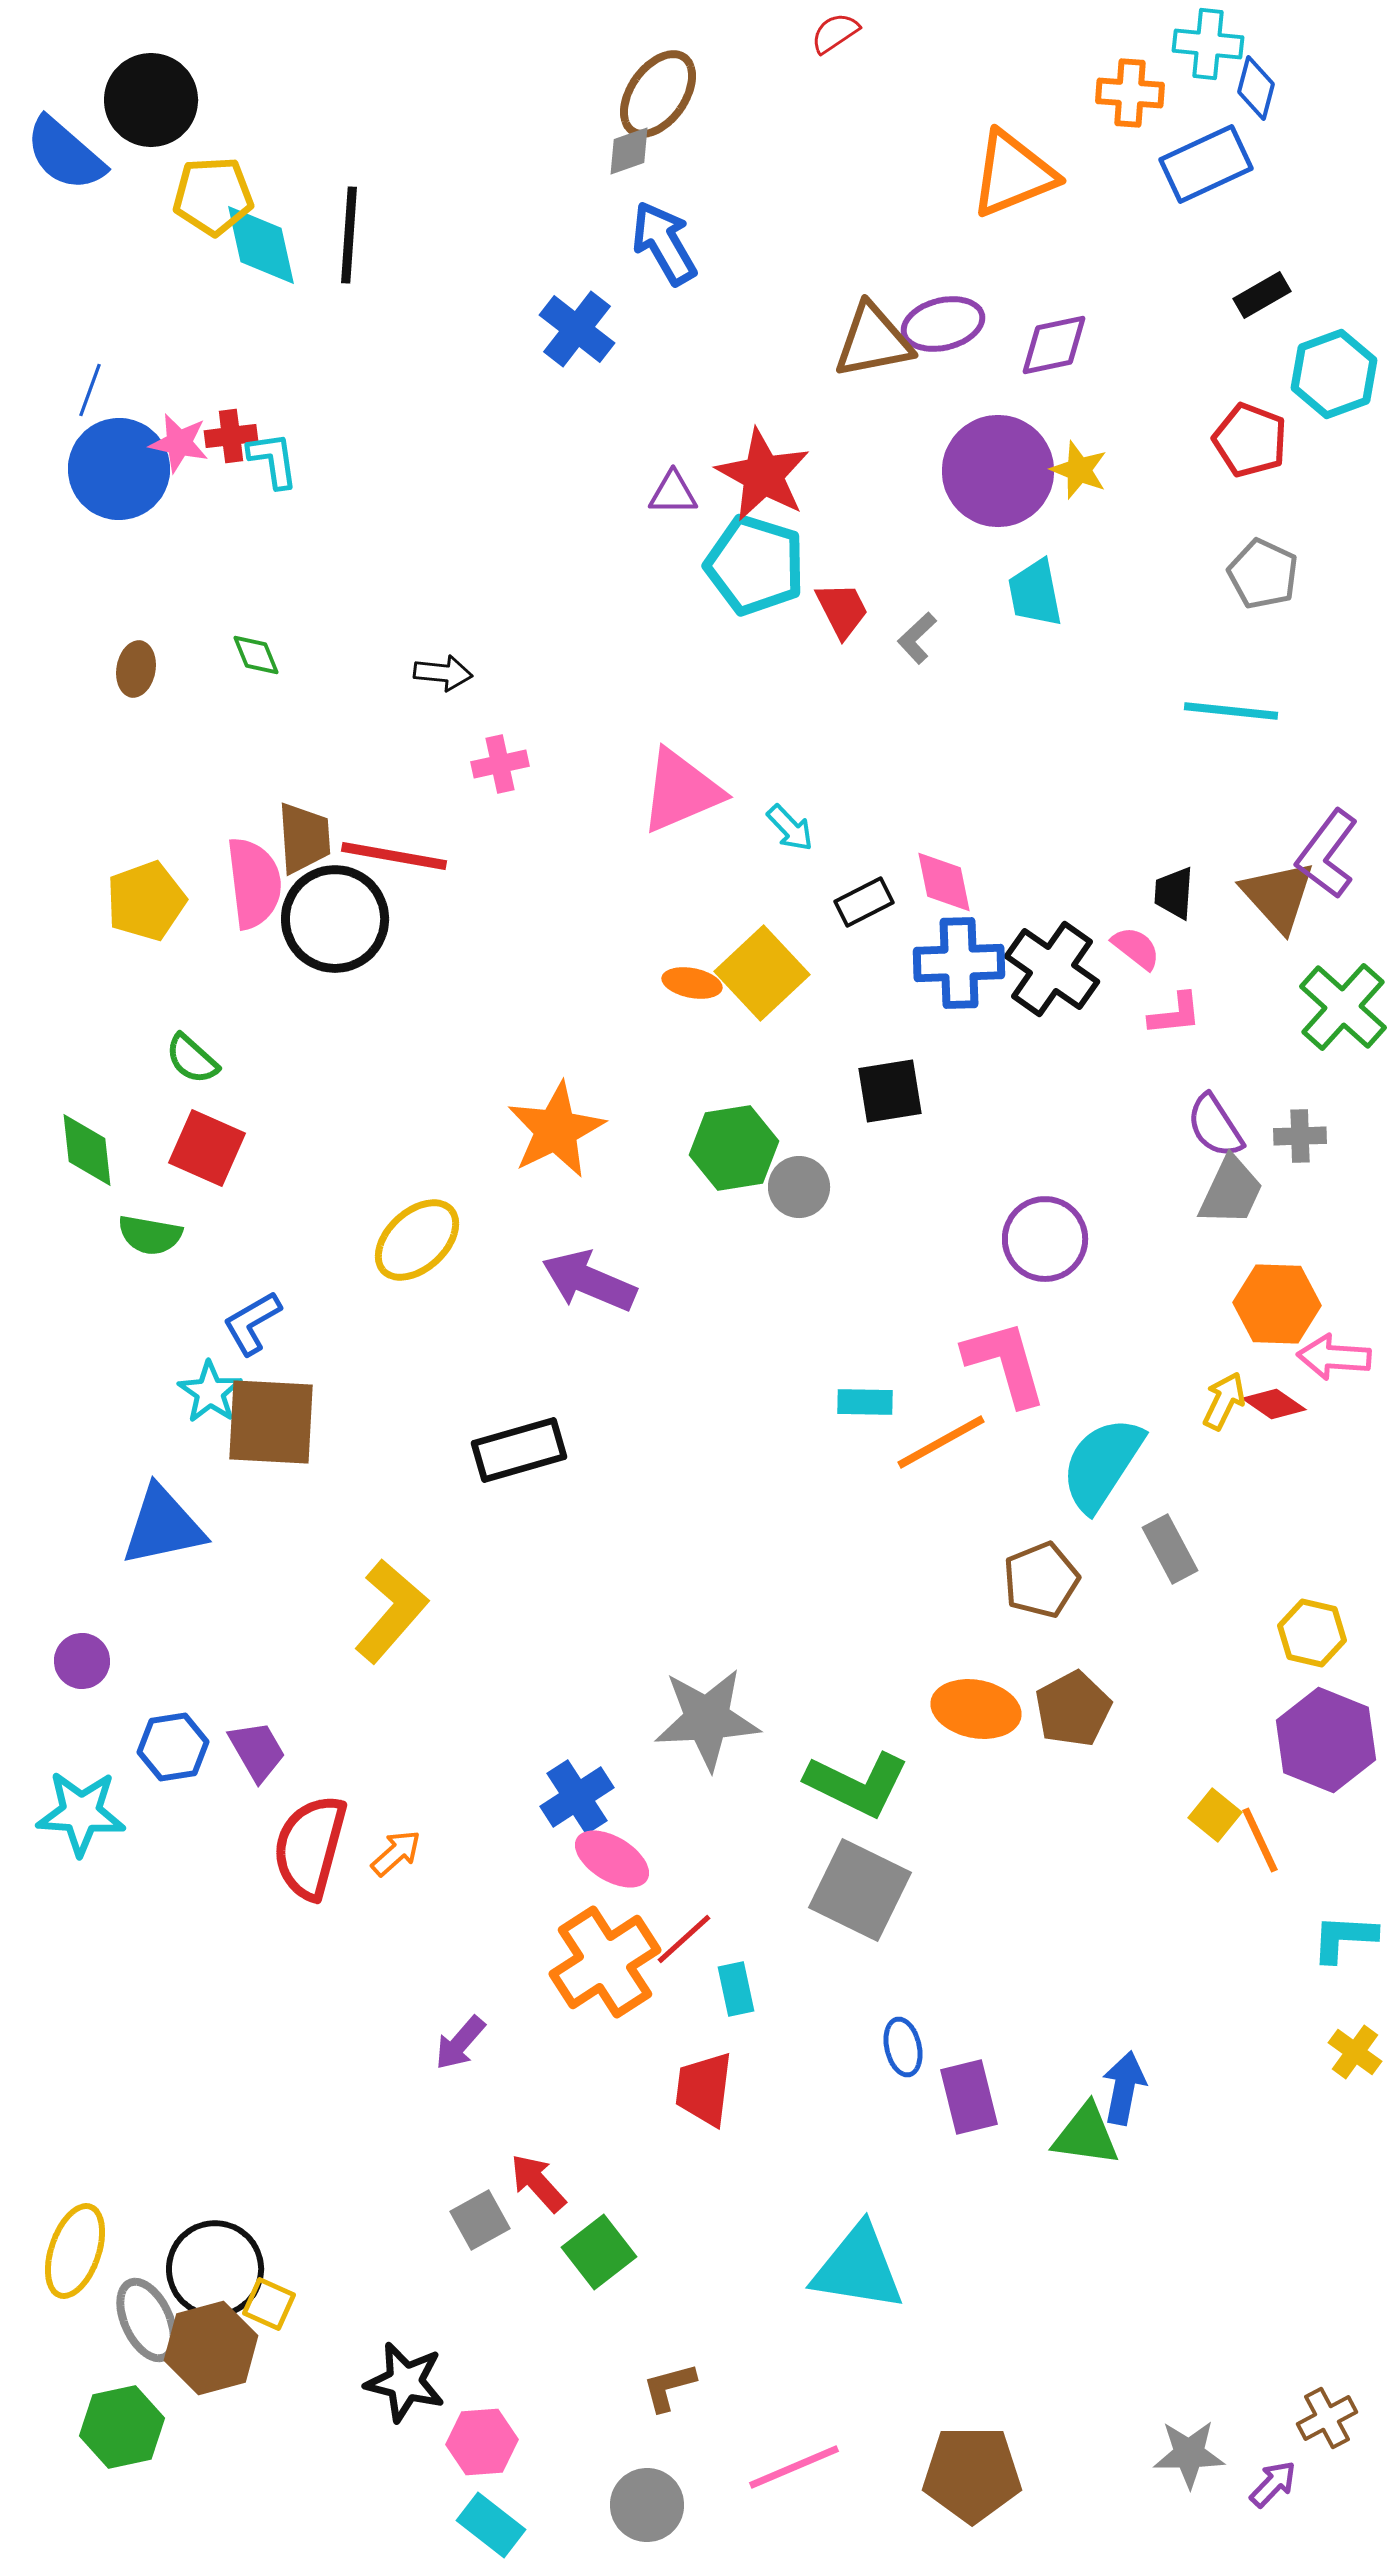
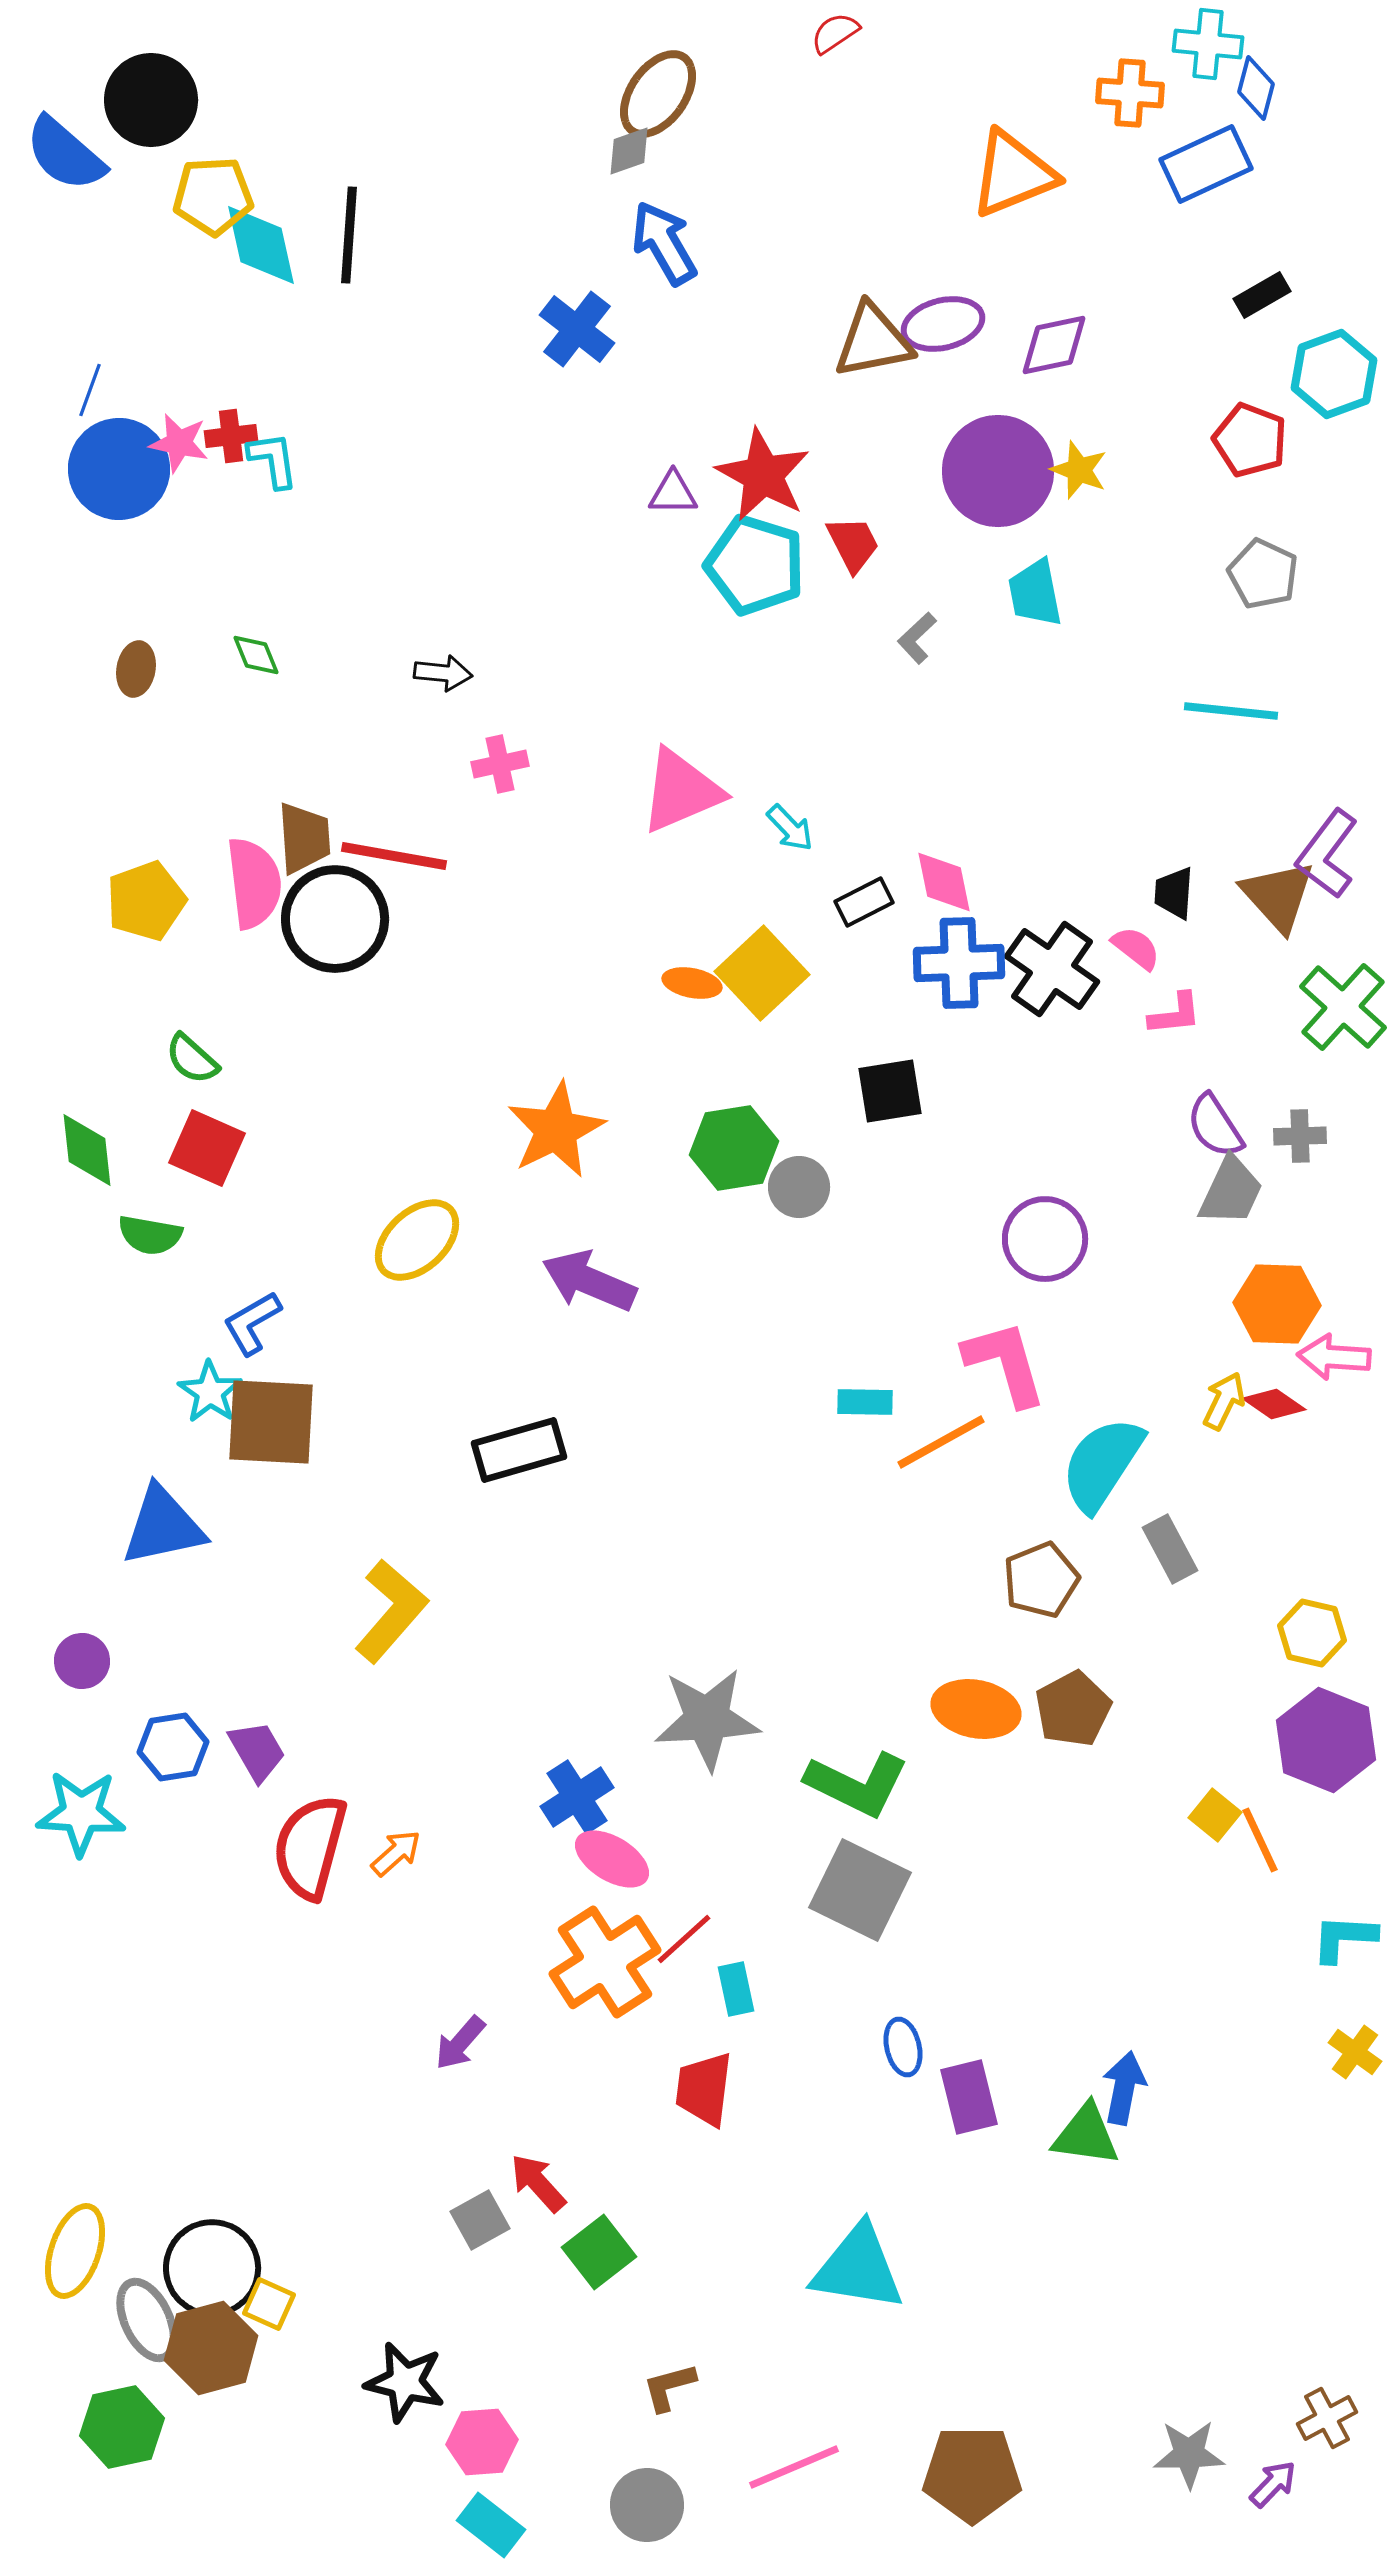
red trapezoid at (842, 610): moved 11 px right, 66 px up
black circle at (215, 2269): moved 3 px left, 1 px up
